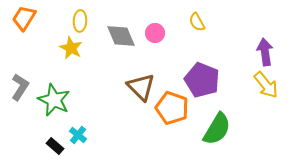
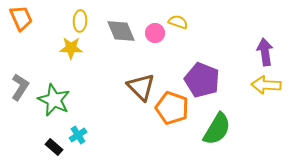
orange trapezoid: moved 3 px left; rotated 124 degrees clockwise
yellow semicircle: moved 19 px left; rotated 138 degrees clockwise
gray diamond: moved 5 px up
yellow star: rotated 25 degrees counterclockwise
yellow arrow: rotated 132 degrees clockwise
cyan cross: rotated 18 degrees clockwise
black rectangle: moved 1 px left, 1 px down
